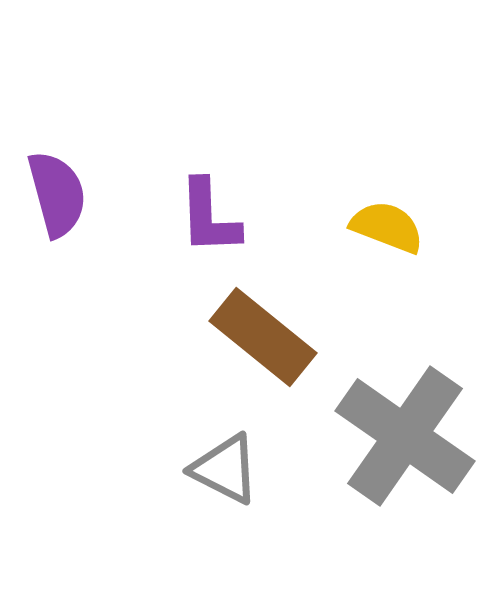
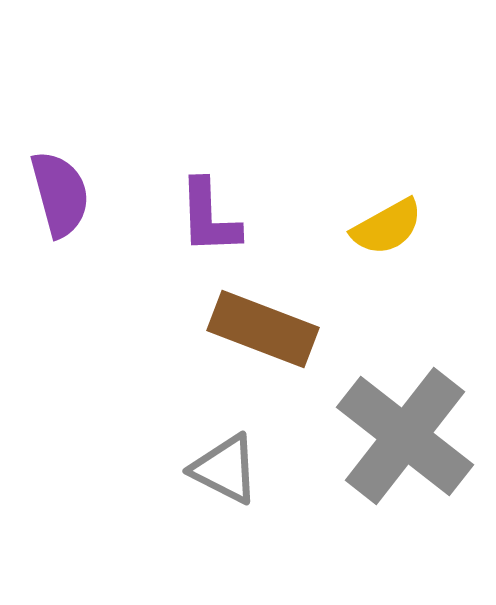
purple semicircle: moved 3 px right
yellow semicircle: rotated 130 degrees clockwise
brown rectangle: moved 8 px up; rotated 18 degrees counterclockwise
gray cross: rotated 3 degrees clockwise
